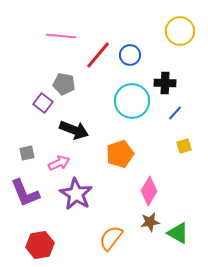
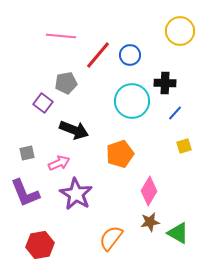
gray pentagon: moved 2 px right, 1 px up; rotated 20 degrees counterclockwise
